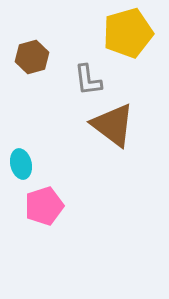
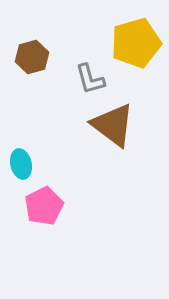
yellow pentagon: moved 8 px right, 10 px down
gray L-shape: moved 2 px right, 1 px up; rotated 8 degrees counterclockwise
pink pentagon: rotated 9 degrees counterclockwise
